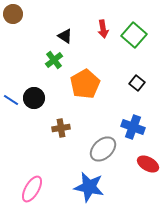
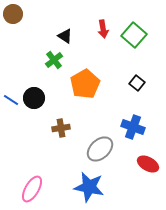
gray ellipse: moved 3 px left
